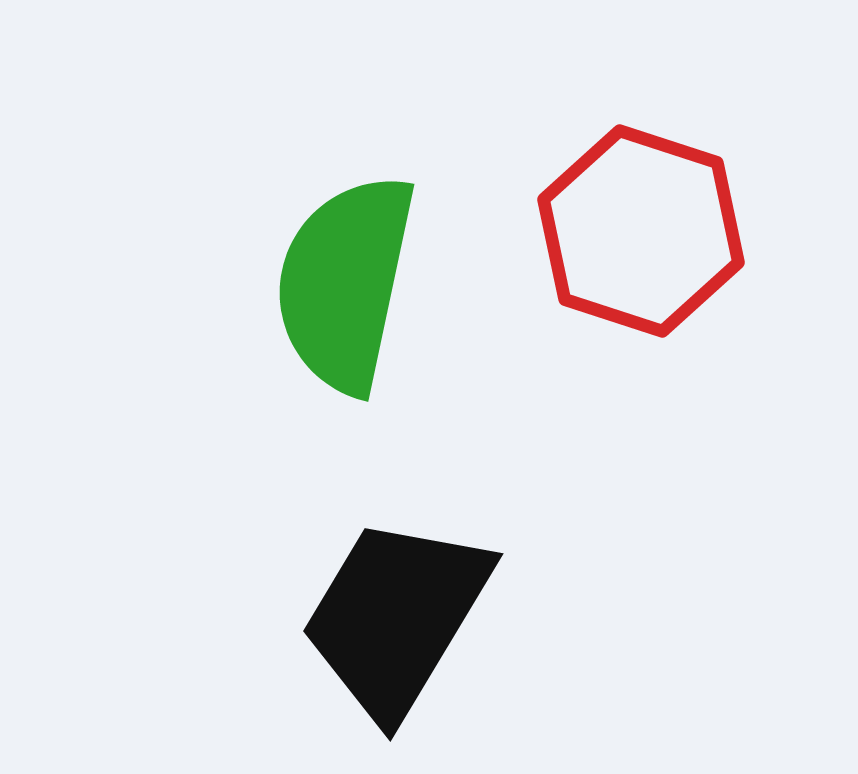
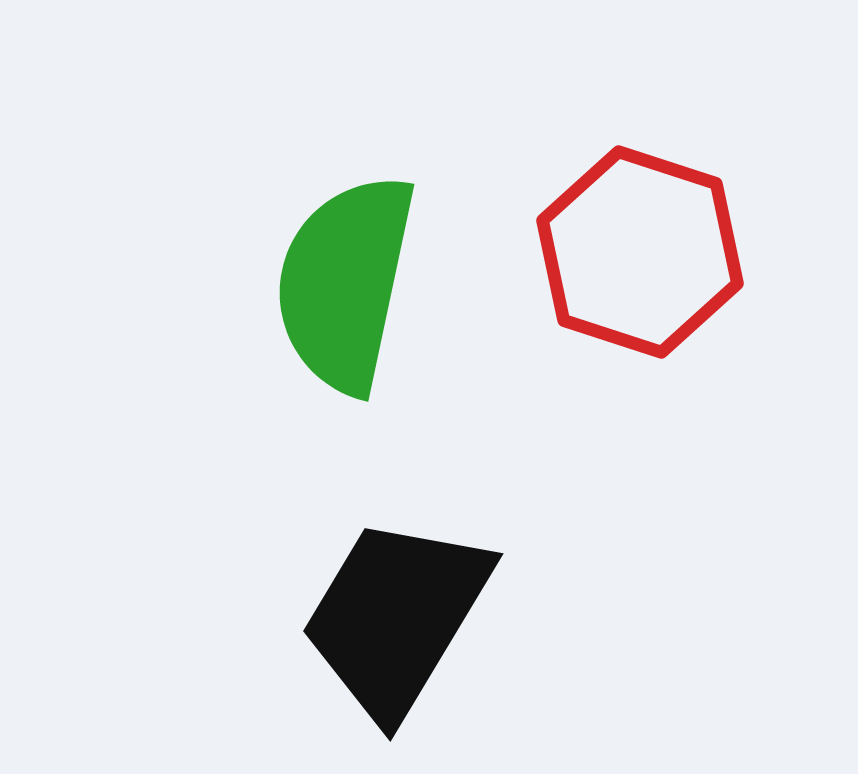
red hexagon: moved 1 px left, 21 px down
